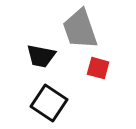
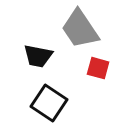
gray trapezoid: rotated 15 degrees counterclockwise
black trapezoid: moved 3 px left
